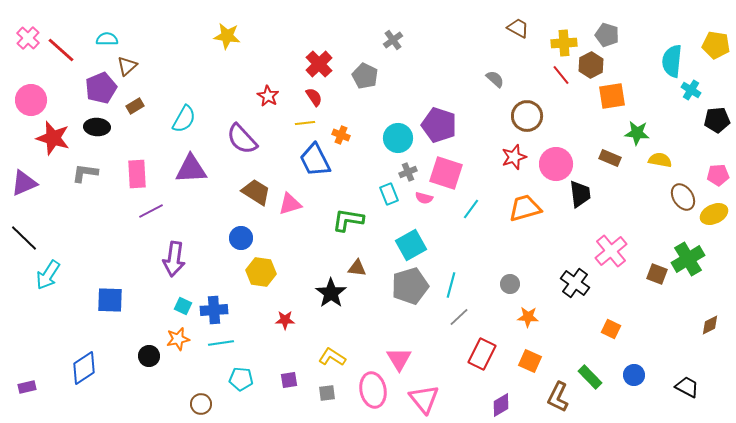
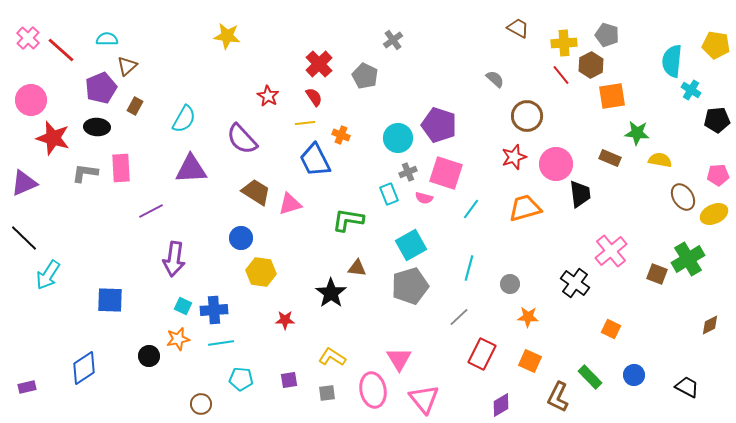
brown rectangle at (135, 106): rotated 30 degrees counterclockwise
pink rectangle at (137, 174): moved 16 px left, 6 px up
cyan line at (451, 285): moved 18 px right, 17 px up
